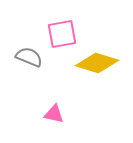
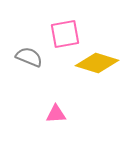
pink square: moved 3 px right
pink triangle: moved 2 px right; rotated 15 degrees counterclockwise
